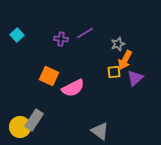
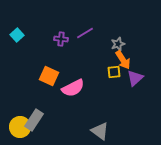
orange arrow: moved 2 px left; rotated 60 degrees counterclockwise
